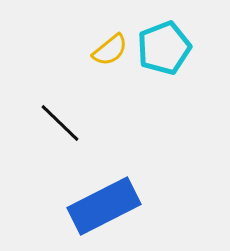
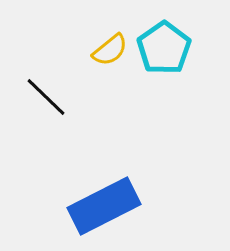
cyan pentagon: rotated 14 degrees counterclockwise
black line: moved 14 px left, 26 px up
